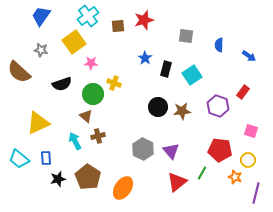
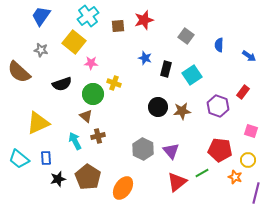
gray square: rotated 28 degrees clockwise
yellow square: rotated 15 degrees counterclockwise
blue star: rotated 16 degrees counterclockwise
green line: rotated 32 degrees clockwise
